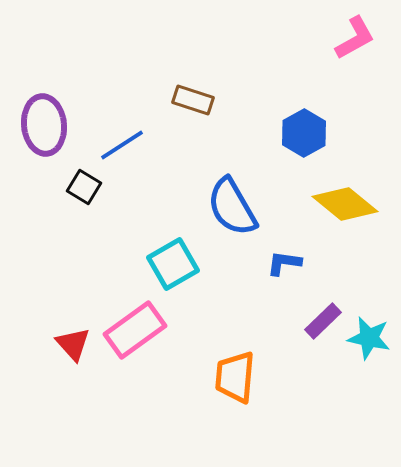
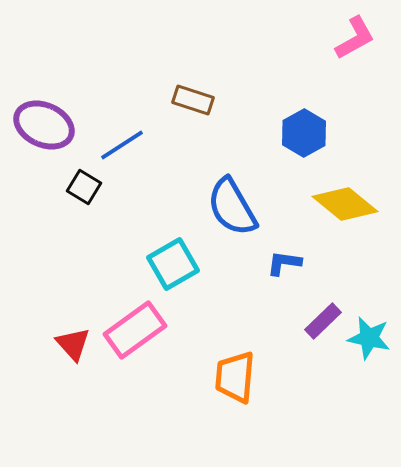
purple ellipse: rotated 60 degrees counterclockwise
